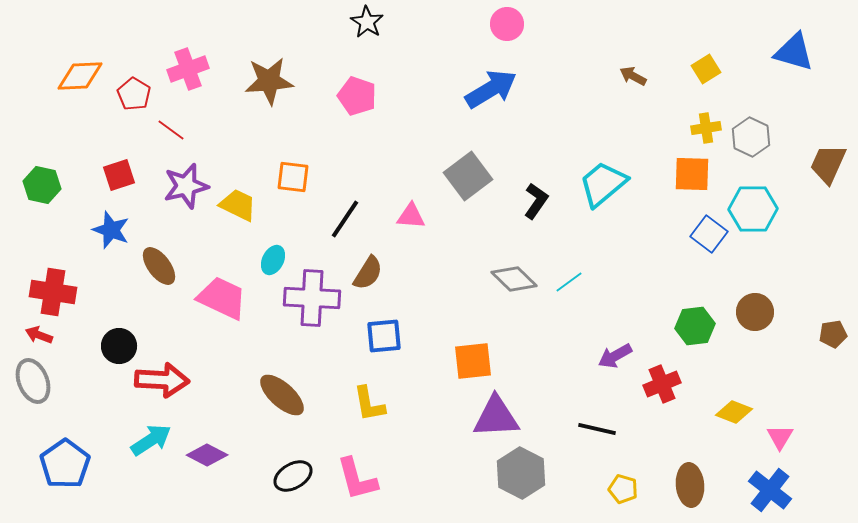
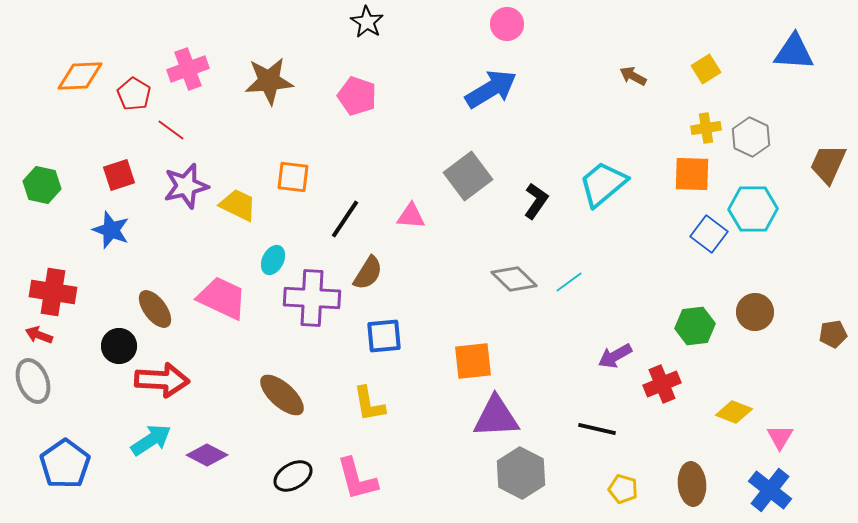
blue triangle at (794, 52): rotated 12 degrees counterclockwise
brown ellipse at (159, 266): moved 4 px left, 43 px down
brown ellipse at (690, 485): moved 2 px right, 1 px up
